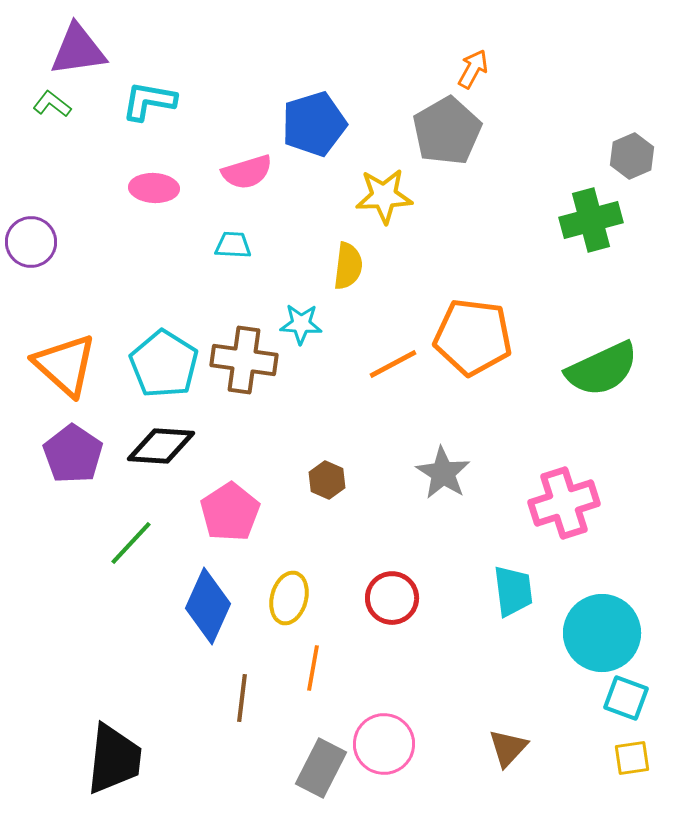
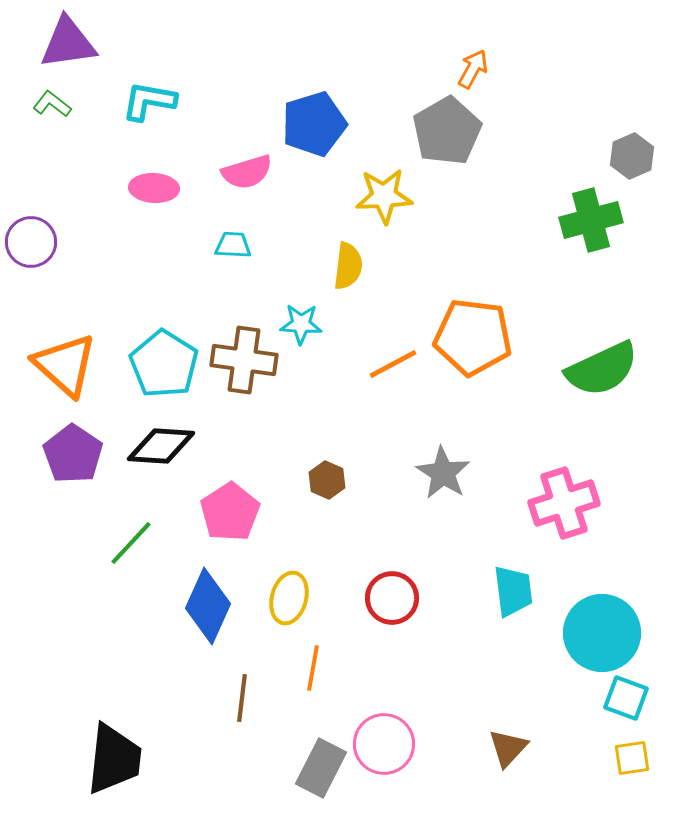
purple triangle at (78, 50): moved 10 px left, 7 px up
